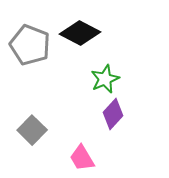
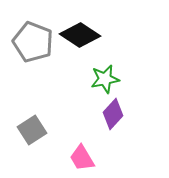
black diamond: moved 2 px down; rotated 6 degrees clockwise
gray pentagon: moved 3 px right, 3 px up
green star: rotated 12 degrees clockwise
gray square: rotated 12 degrees clockwise
